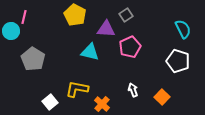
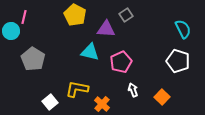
pink pentagon: moved 9 px left, 15 px down
